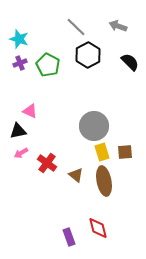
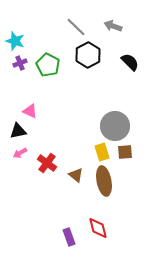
gray arrow: moved 5 px left
cyan star: moved 4 px left, 2 px down
gray circle: moved 21 px right
pink arrow: moved 1 px left
